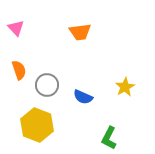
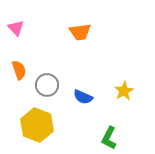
yellow star: moved 1 px left, 4 px down
